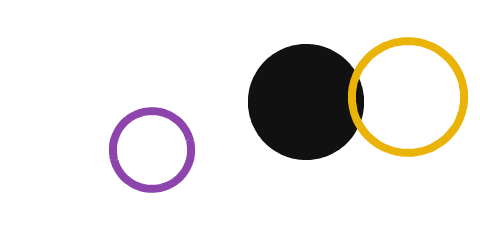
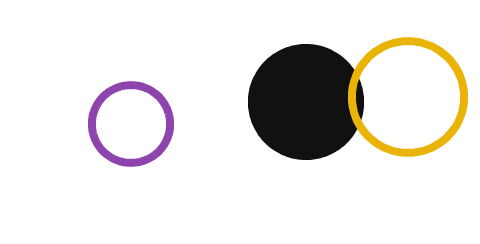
purple circle: moved 21 px left, 26 px up
